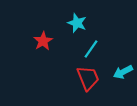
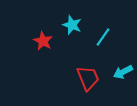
cyan star: moved 5 px left, 2 px down
red star: rotated 12 degrees counterclockwise
cyan line: moved 12 px right, 12 px up
